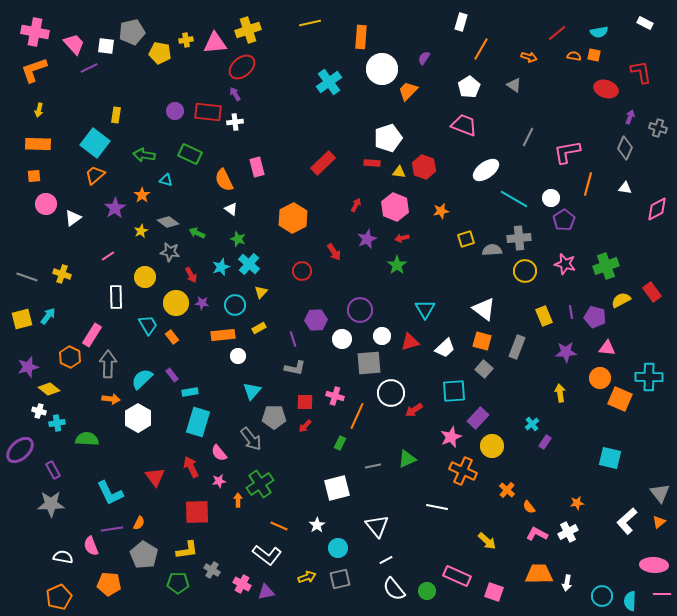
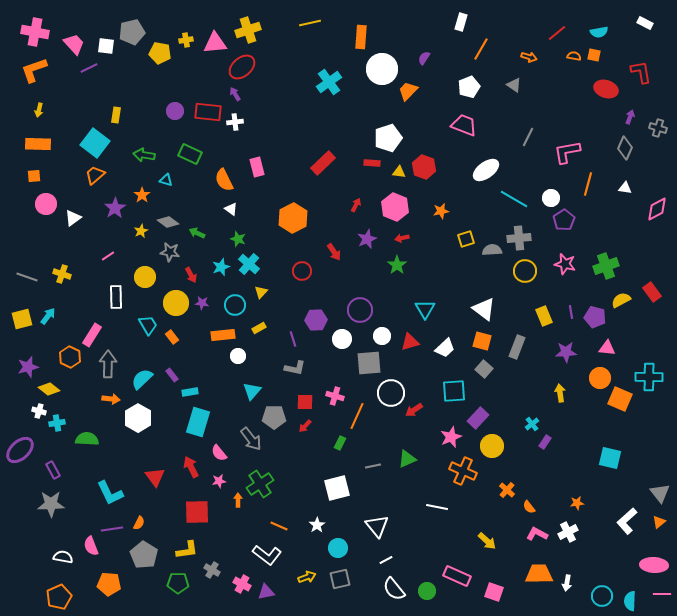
white pentagon at (469, 87): rotated 10 degrees clockwise
